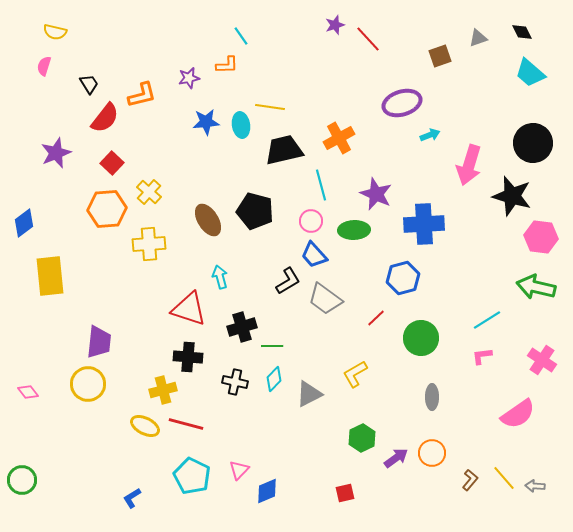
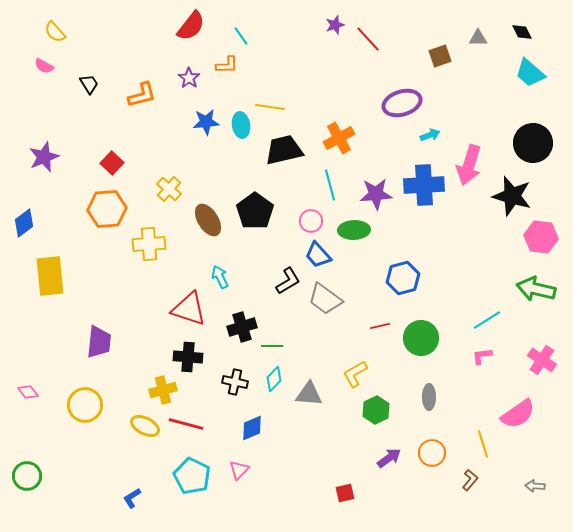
yellow semicircle at (55, 32): rotated 35 degrees clockwise
gray triangle at (478, 38): rotated 18 degrees clockwise
pink semicircle at (44, 66): rotated 78 degrees counterclockwise
purple star at (189, 78): rotated 25 degrees counterclockwise
red semicircle at (105, 118): moved 86 px right, 92 px up
purple star at (56, 153): moved 12 px left, 4 px down
cyan line at (321, 185): moved 9 px right
yellow cross at (149, 192): moved 20 px right, 3 px up
purple star at (376, 194): rotated 28 degrees counterclockwise
black pentagon at (255, 211): rotated 21 degrees clockwise
blue cross at (424, 224): moved 39 px up
blue trapezoid at (314, 255): moved 4 px right
cyan arrow at (220, 277): rotated 10 degrees counterclockwise
green arrow at (536, 287): moved 2 px down
red line at (376, 318): moved 4 px right, 8 px down; rotated 30 degrees clockwise
yellow circle at (88, 384): moved 3 px left, 21 px down
gray triangle at (309, 394): rotated 32 degrees clockwise
gray ellipse at (432, 397): moved 3 px left
green hexagon at (362, 438): moved 14 px right, 28 px up
purple arrow at (396, 458): moved 7 px left
yellow line at (504, 478): moved 21 px left, 34 px up; rotated 24 degrees clockwise
green circle at (22, 480): moved 5 px right, 4 px up
blue diamond at (267, 491): moved 15 px left, 63 px up
